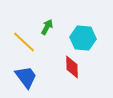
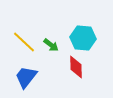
green arrow: moved 4 px right, 18 px down; rotated 98 degrees clockwise
red diamond: moved 4 px right
blue trapezoid: rotated 105 degrees counterclockwise
